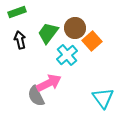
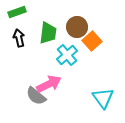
brown circle: moved 2 px right, 1 px up
green trapezoid: rotated 150 degrees clockwise
black arrow: moved 1 px left, 2 px up
pink arrow: moved 1 px down
gray semicircle: rotated 25 degrees counterclockwise
